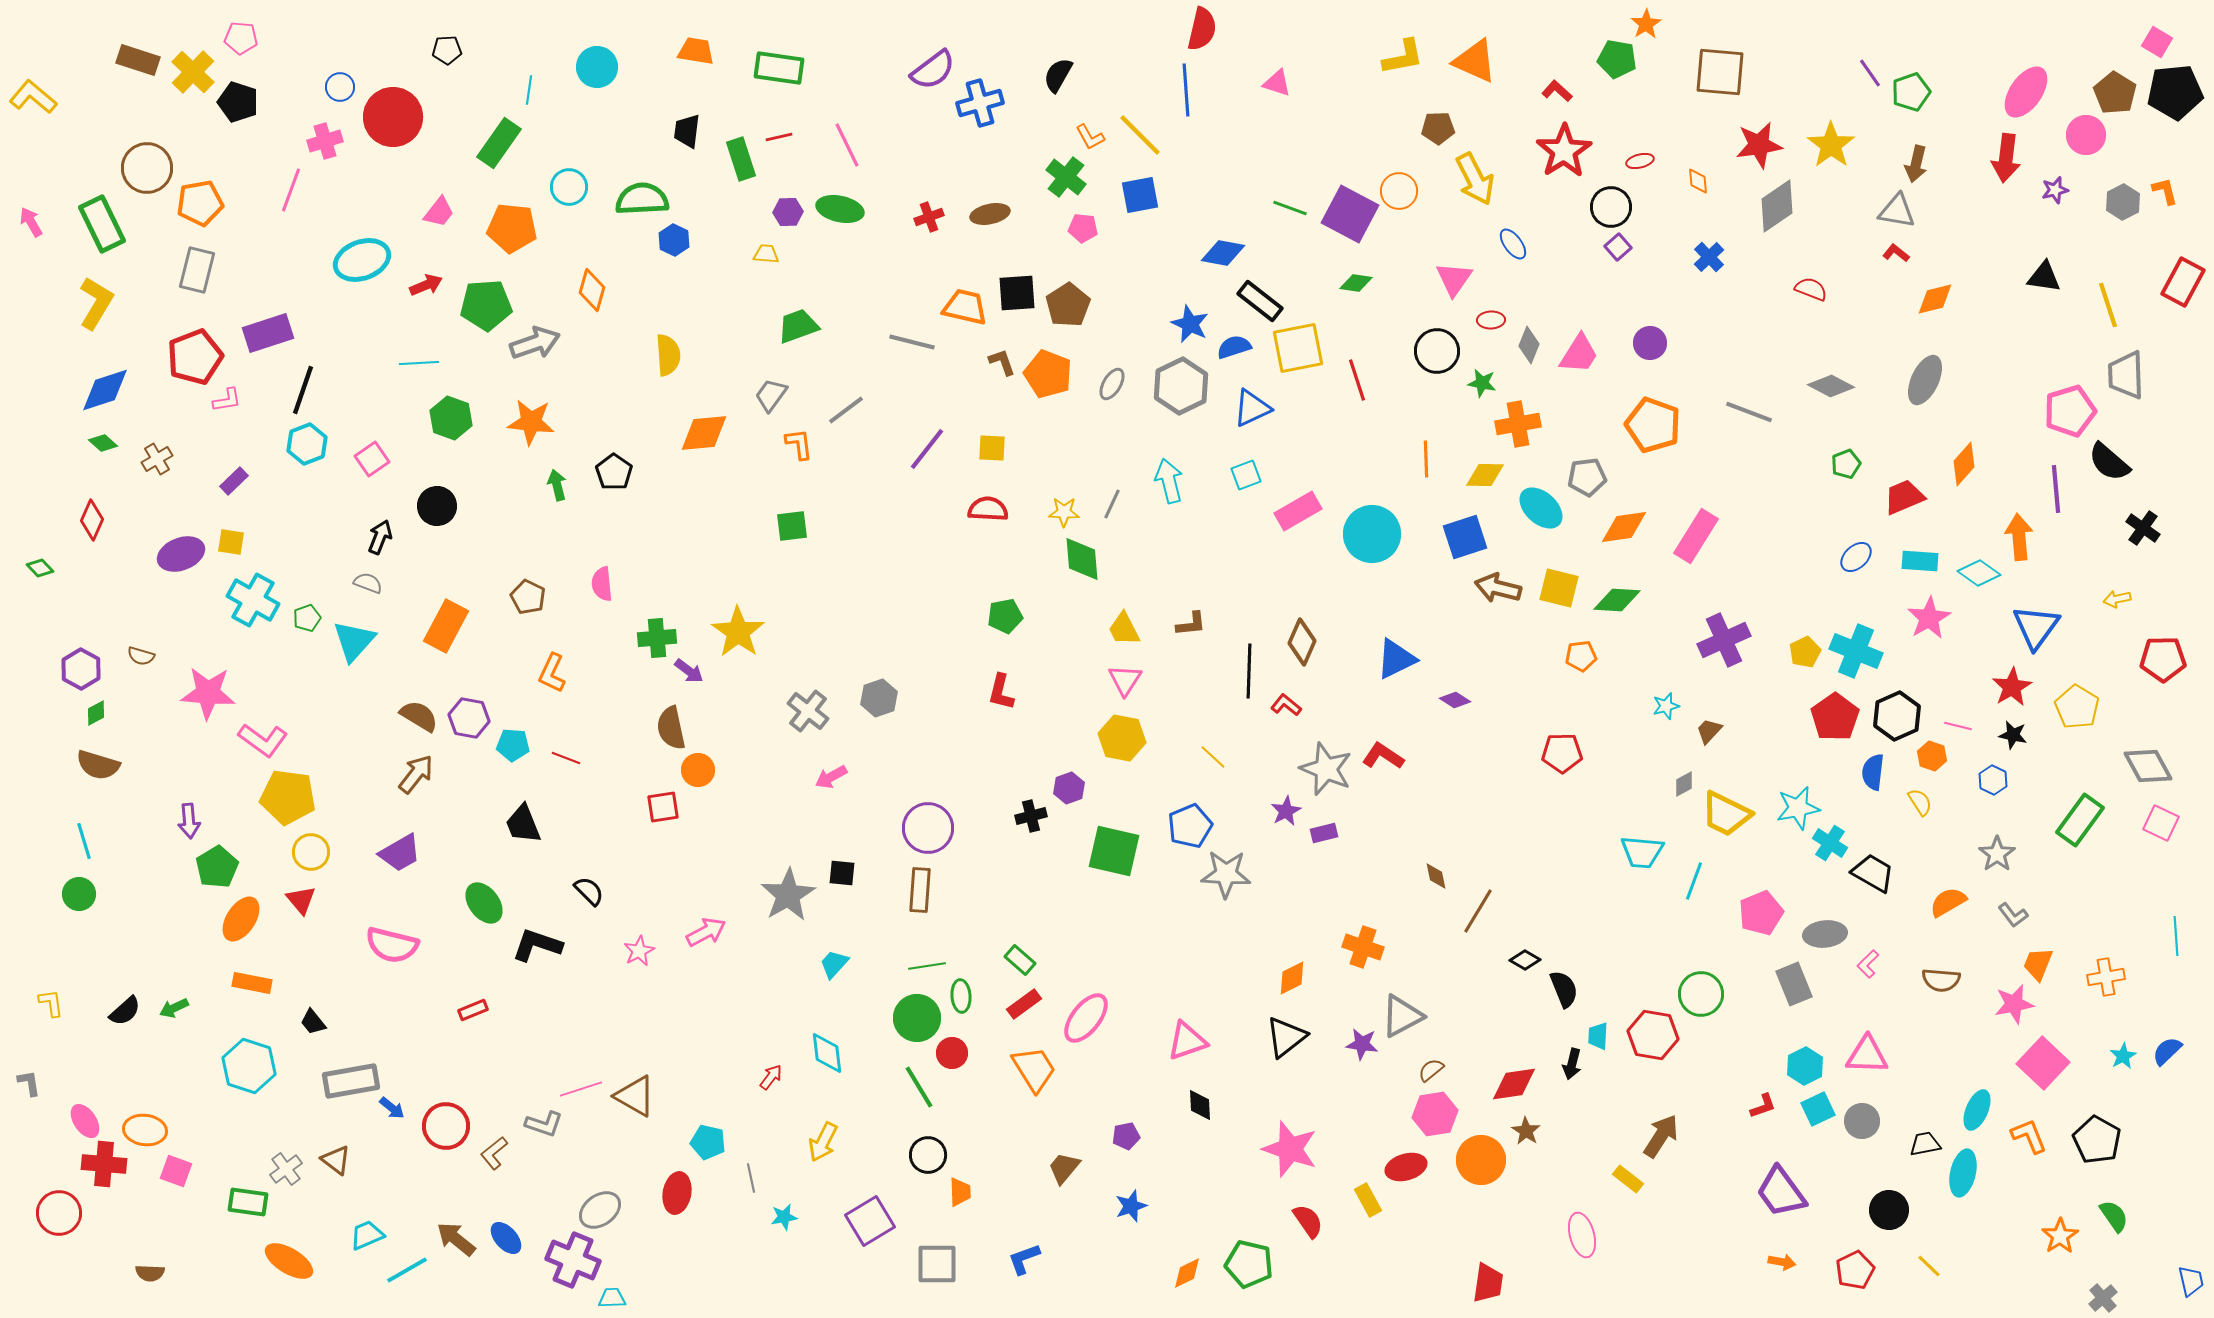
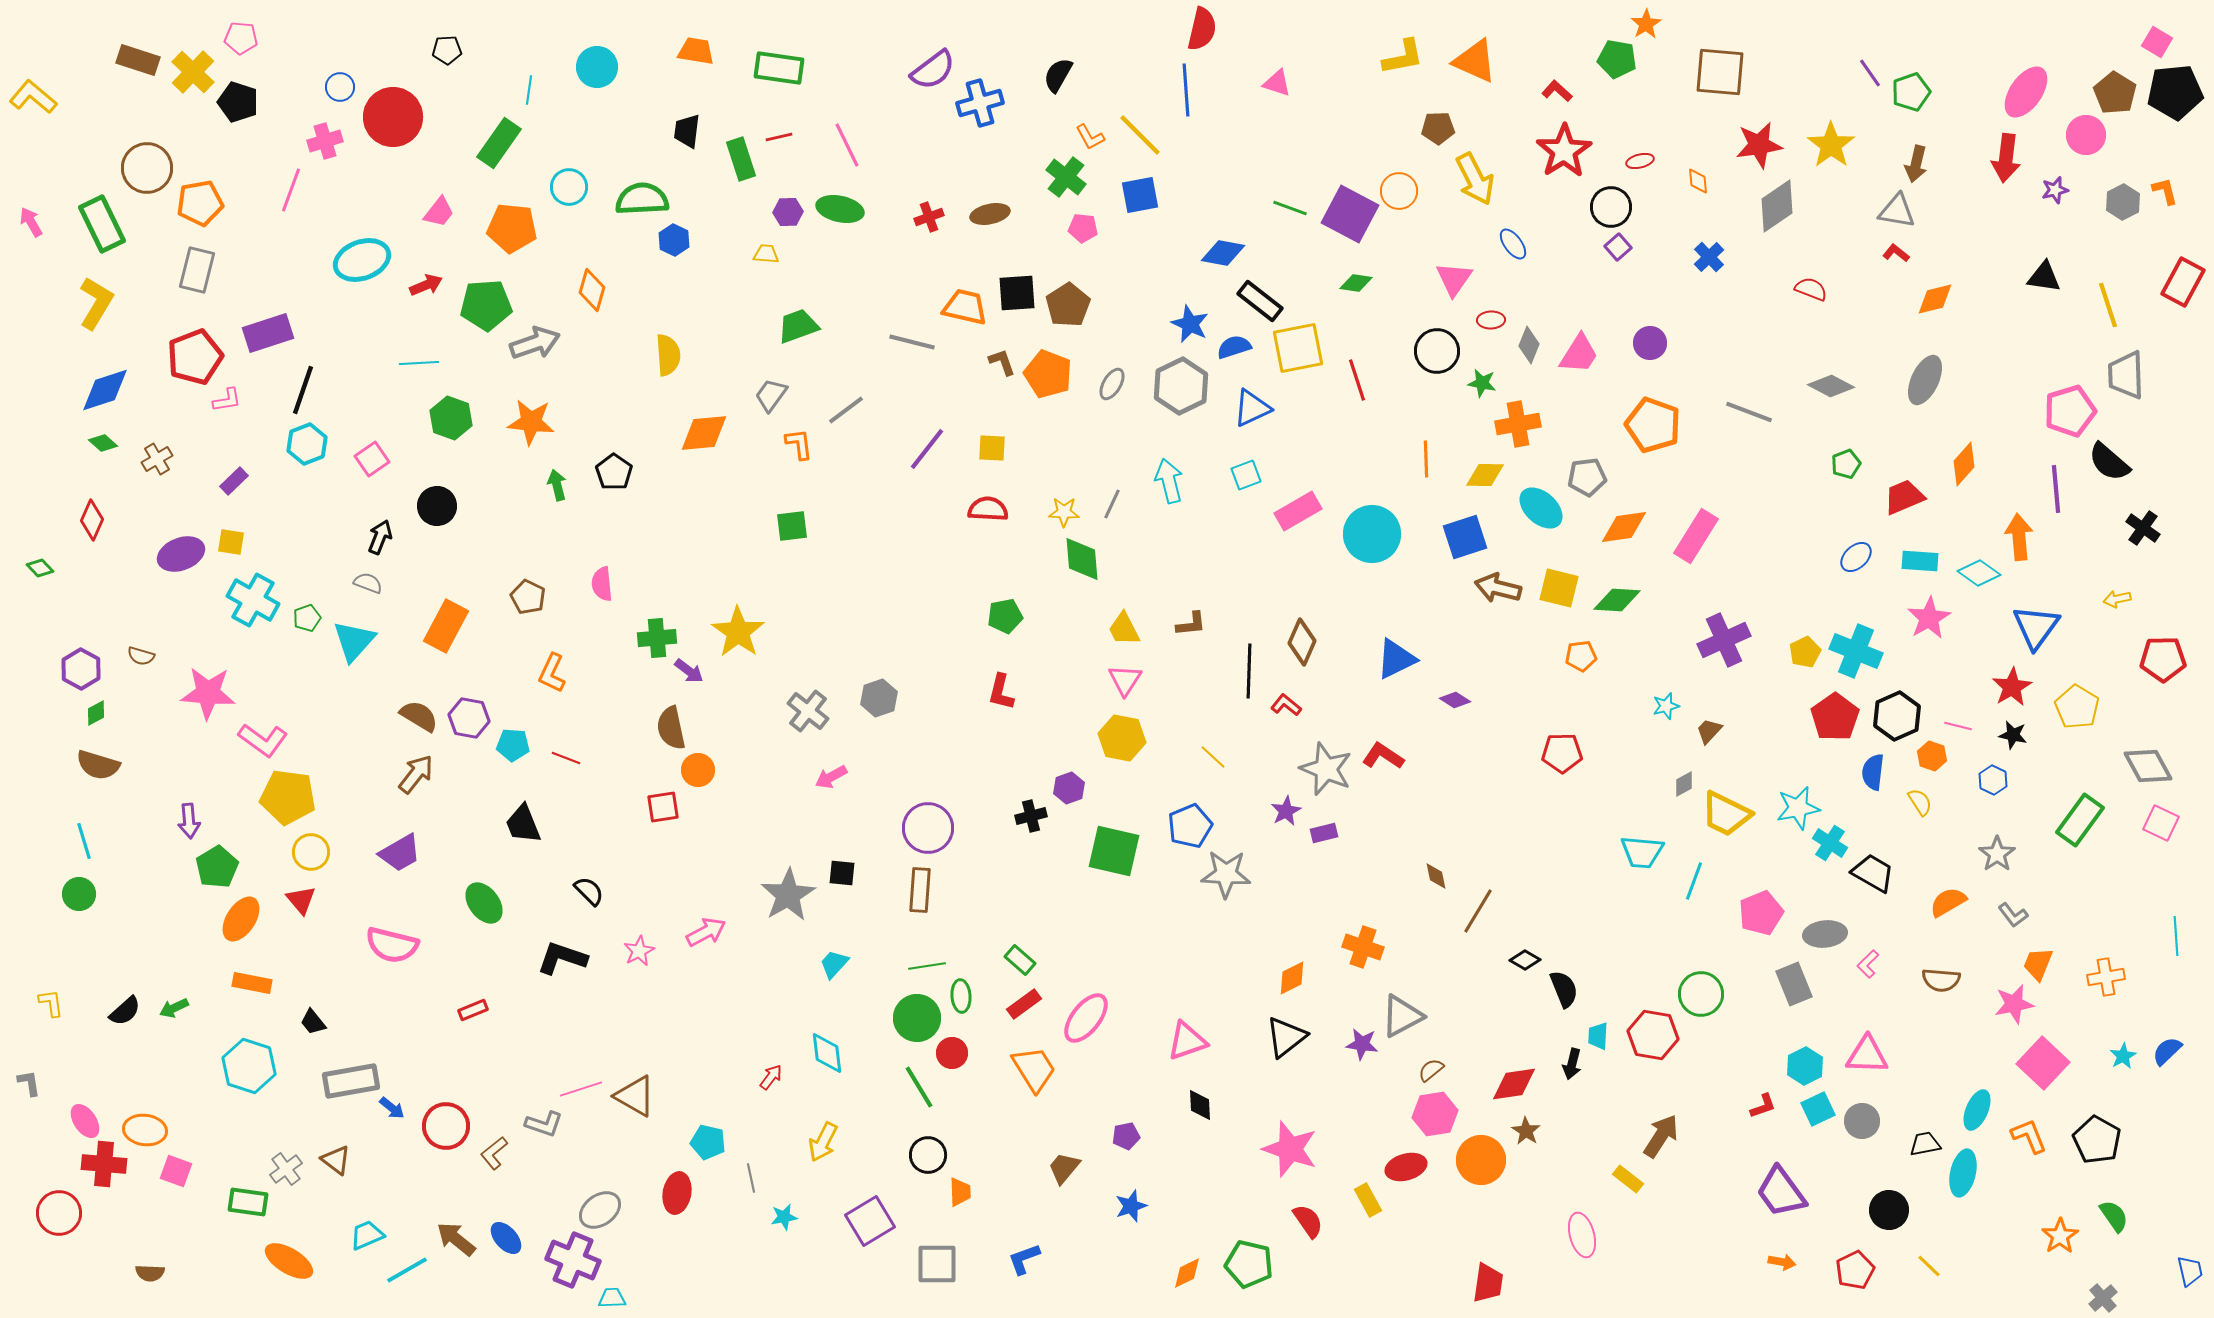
black L-shape at (537, 945): moved 25 px right, 13 px down
blue trapezoid at (2191, 1281): moved 1 px left, 10 px up
